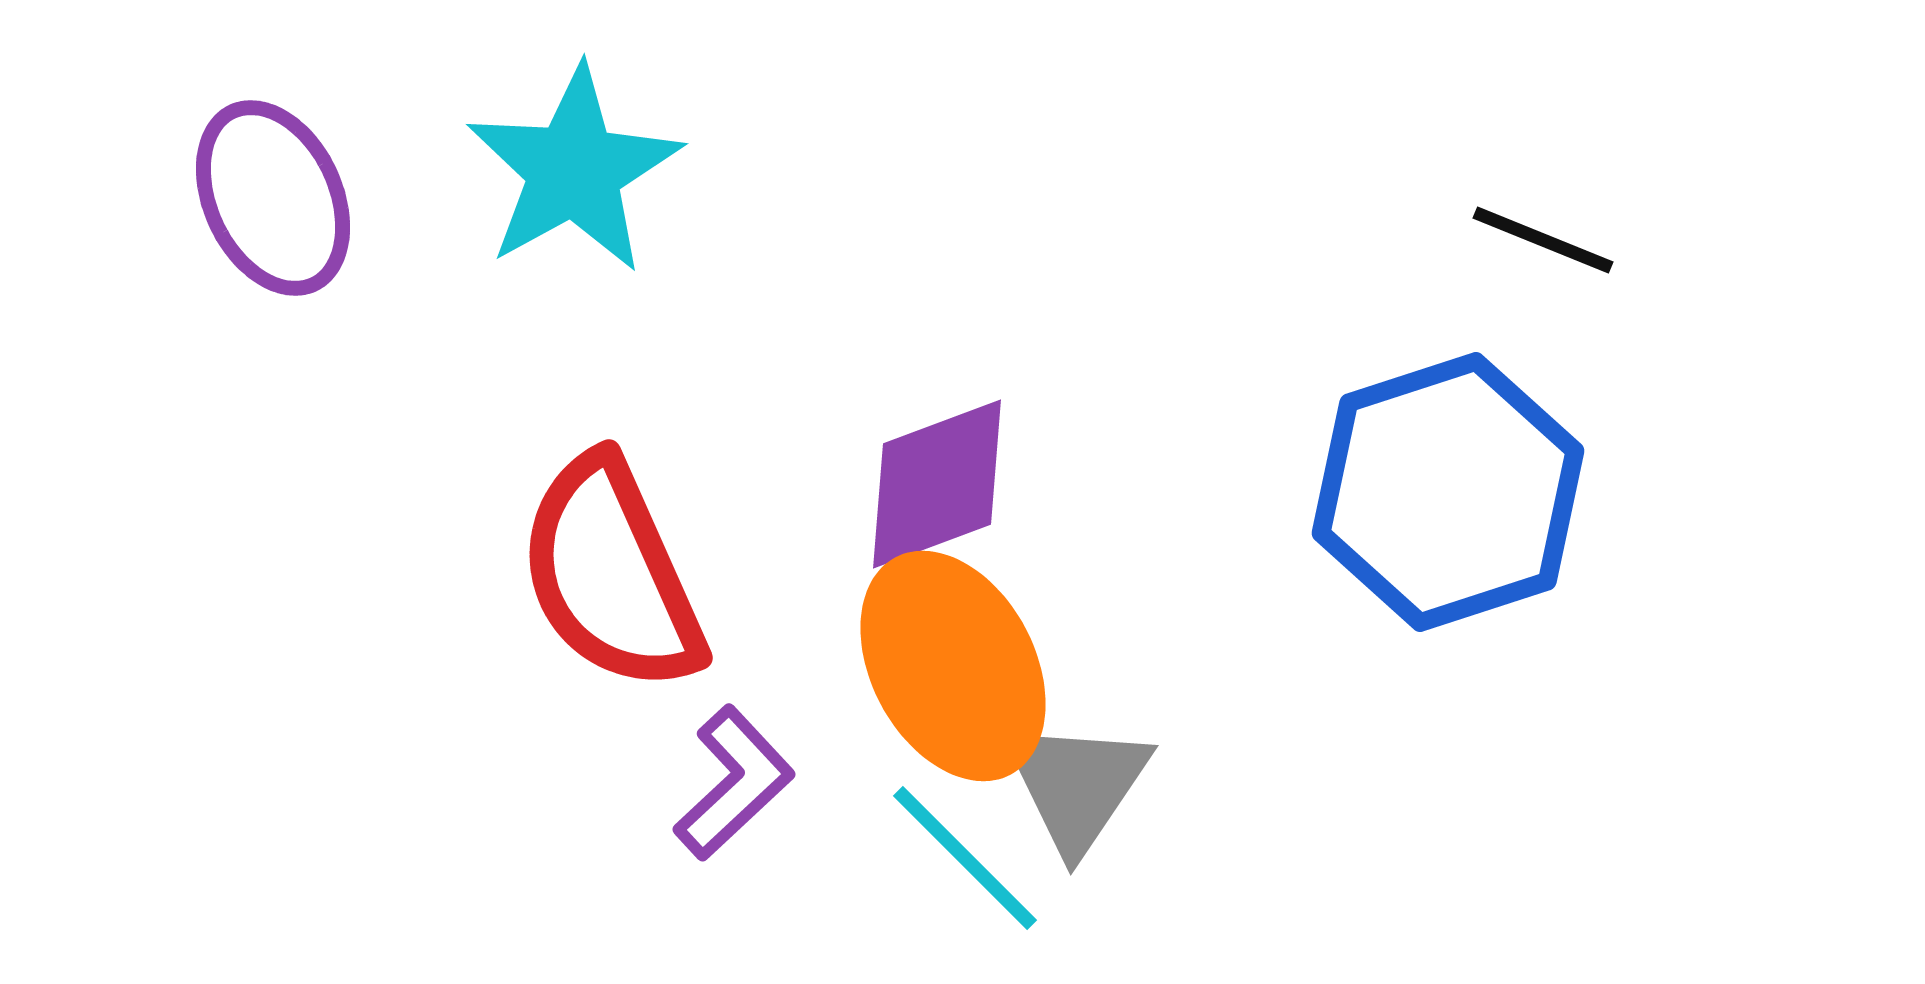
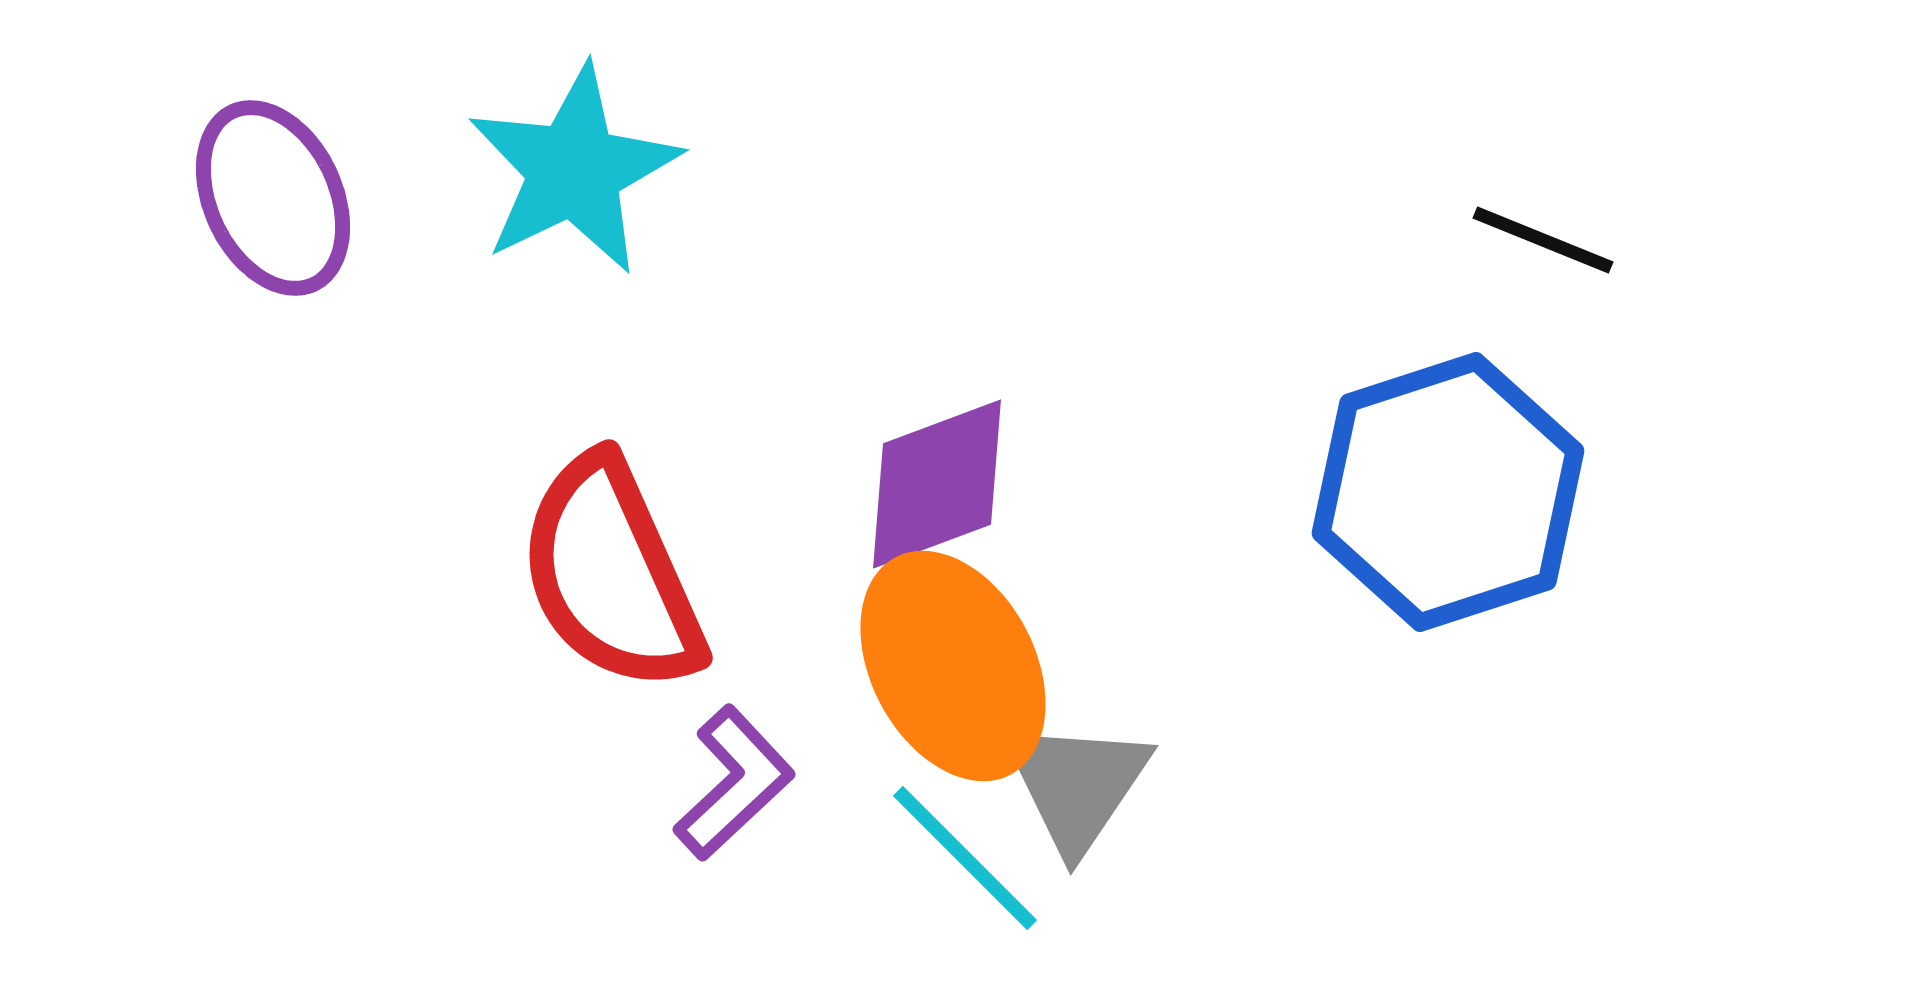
cyan star: rotated 3 degrees clockwise
